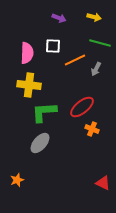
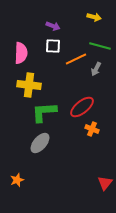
purple arrow: moved 6 px left, 8 px down
green line: moved 3 px down
pink semicircle: moved 6 px left
orange line: moved 1 px right, 1 px up
red triangle: moved 2 px right; rotated 42 degrees clockwise
